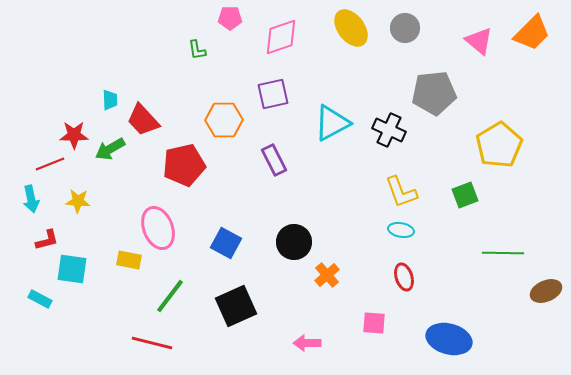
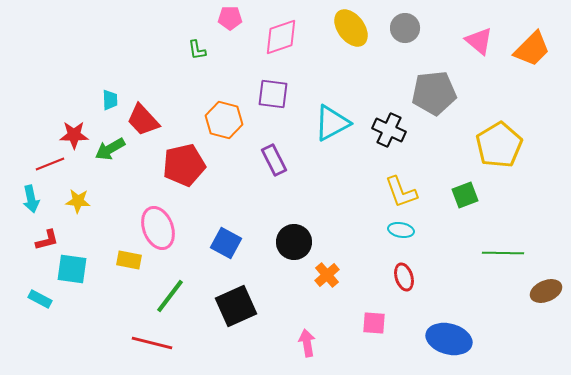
orange trapezoid at (532, 33): moved 16 px down
purple square at (273, 94): rotated 20 degrees clockwise
orange hexagon at (224, 120): rotated 15 degrees clockwise
pink arrow at (307, 343): rotated 80 degrees clockwise
